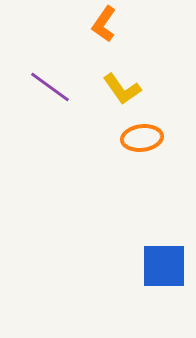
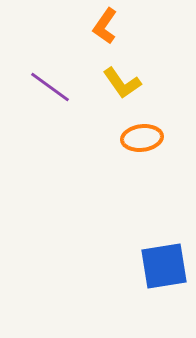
orange L-shape: moved 1 px right, 2 px down
yellow L-shape: moved 6 px up
blue square: rotated 9 degrees counterclockwise
